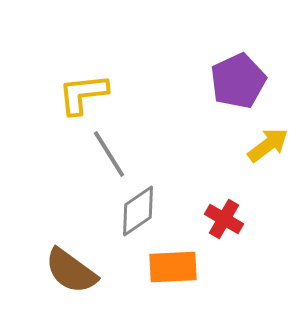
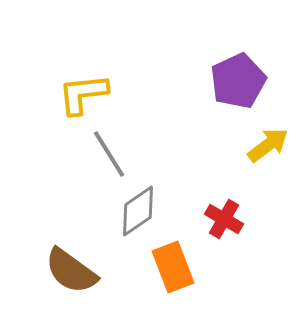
orange rectangle: rotated 72 degrees clockwise
